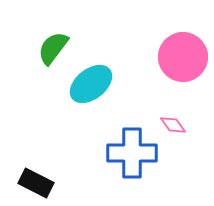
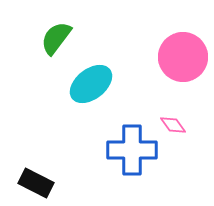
green semicircle: moved 3 px right, 10 px up
blue cross: moved 3 px up
